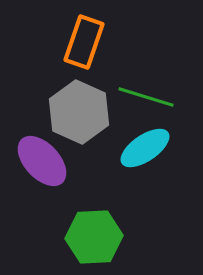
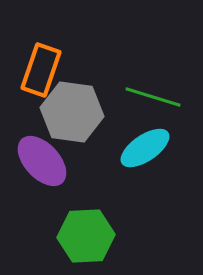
orange rectangle: moved 43 px left, 28 px down
green line: moved 7 px right
gray hexagon: moved 7 px left; rotated 16 degrees counterclockwise
green hexagon: moved 8 px left, 1 px up
